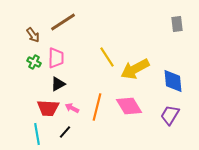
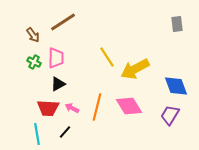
blue diamond: moved 3 px right, 5 px down; rotated 15 degrees counterclockwise
